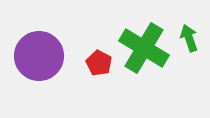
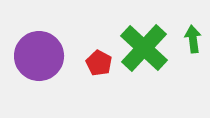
green arrow: moved 4 px right, 1 px down; rotated 12 degrees clockwise
green cross: rotated 12 degrees clockwise
